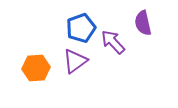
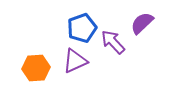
purple semicircle: moved 1 px left; rotated 60 degrees clockwise
blue pentagon: moved 1 px right
purple triangle: rotated 12 degrees clockwise
